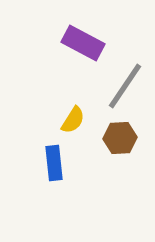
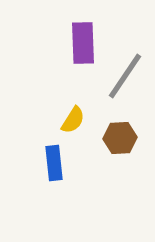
purple rectangle: rotated 60 degrees clockwise
gray line: moved 10 px up
